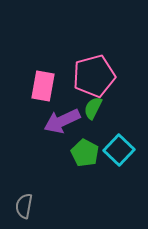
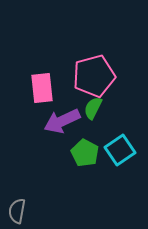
pink rectangle: moved 1 px left, 2 px down; rotated 16 degrees counterclockwise
cyan square: moved 1 px right; rotated 12 degrees clockwise
gray semicircle: moved 7 px left, 5 px down
